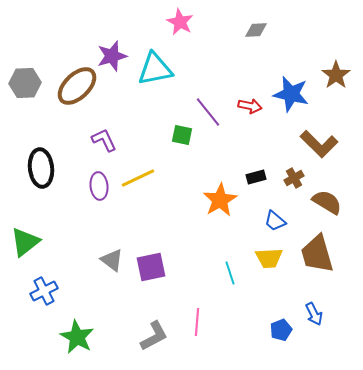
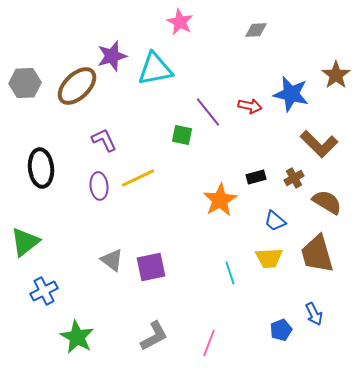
pink line: moved 12 px right, 21 px down; rotated 16 degrees clockwise
